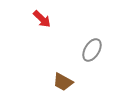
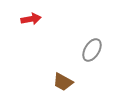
red arrow: moved 11 px left; rotated 54 degrees counterclockwise
